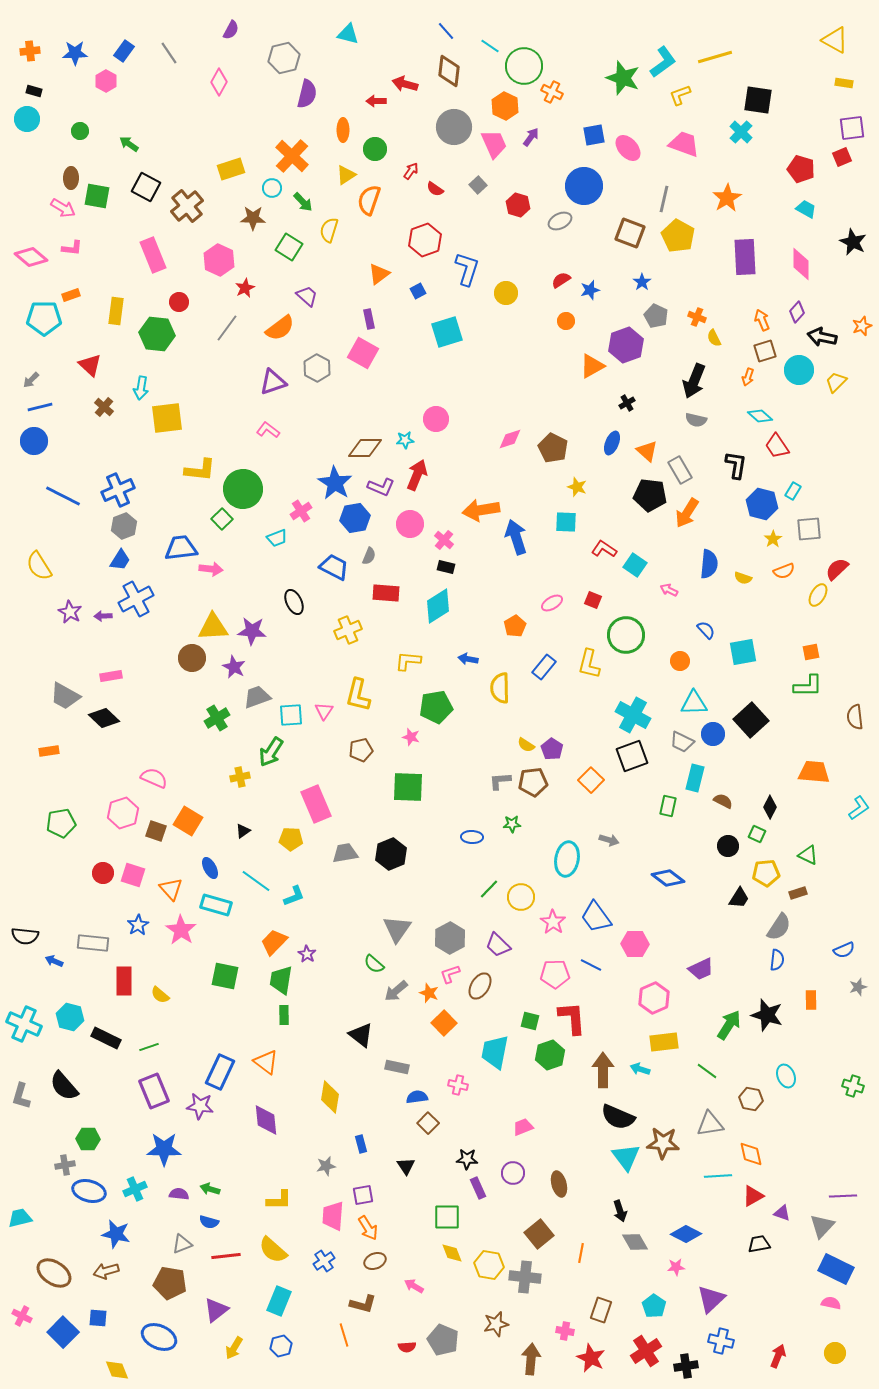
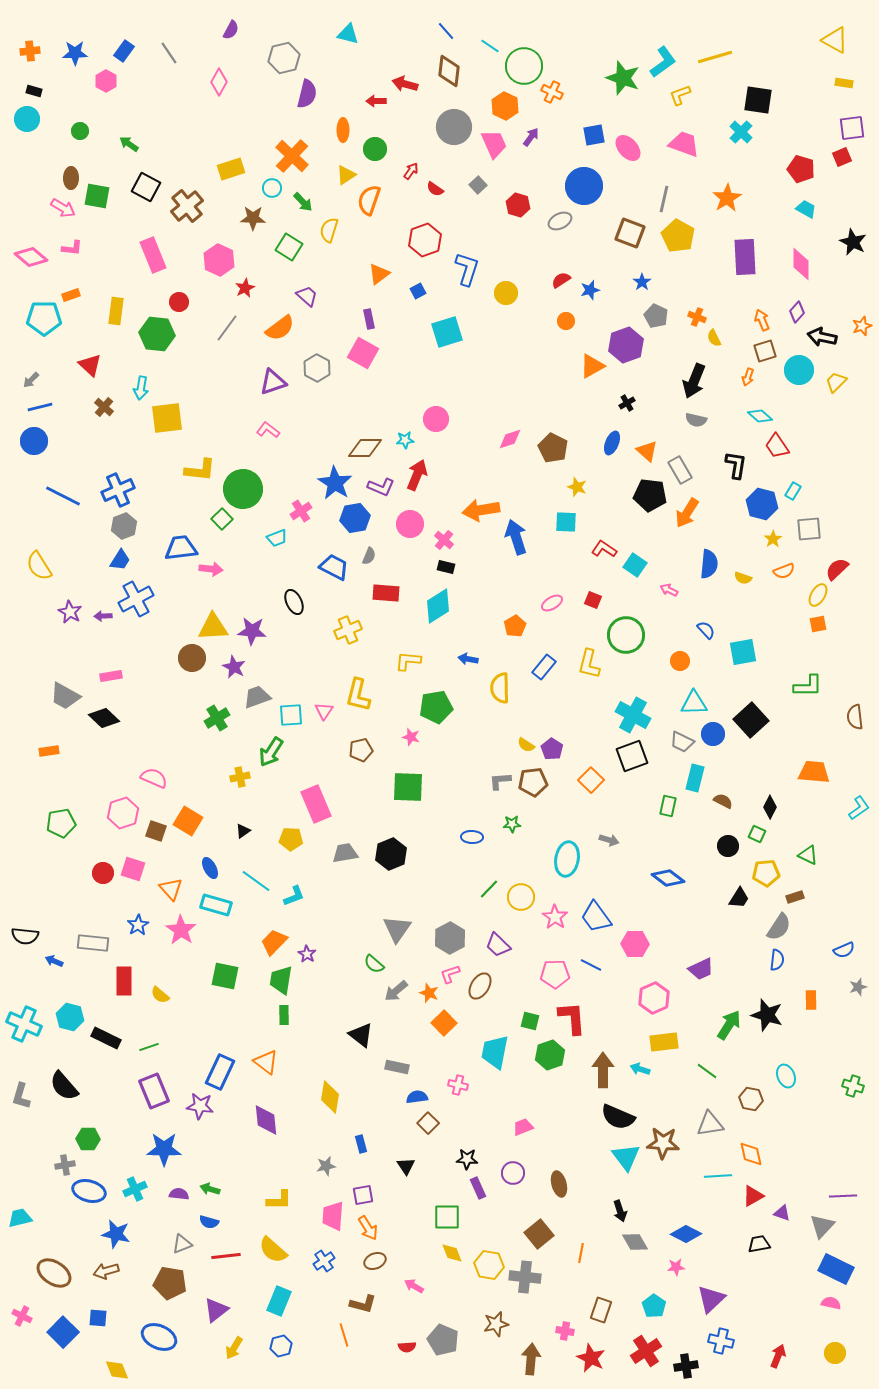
orange square at (811, 652): moved 7 px right, 28 px up
pink square at (133, 875): moved 6 px up
brown rectangle at (798, 893): moved 3 px left, 4 px down
pink star at (553, 922): moved 2 px right, 5 px up
